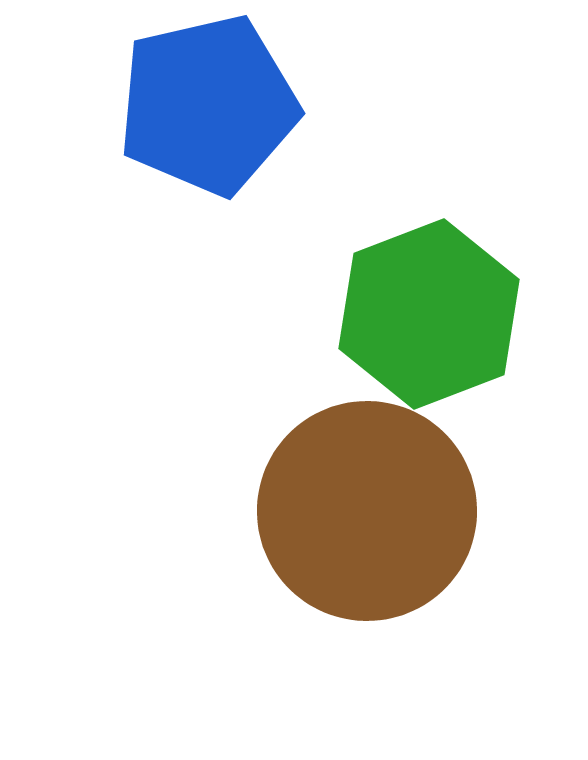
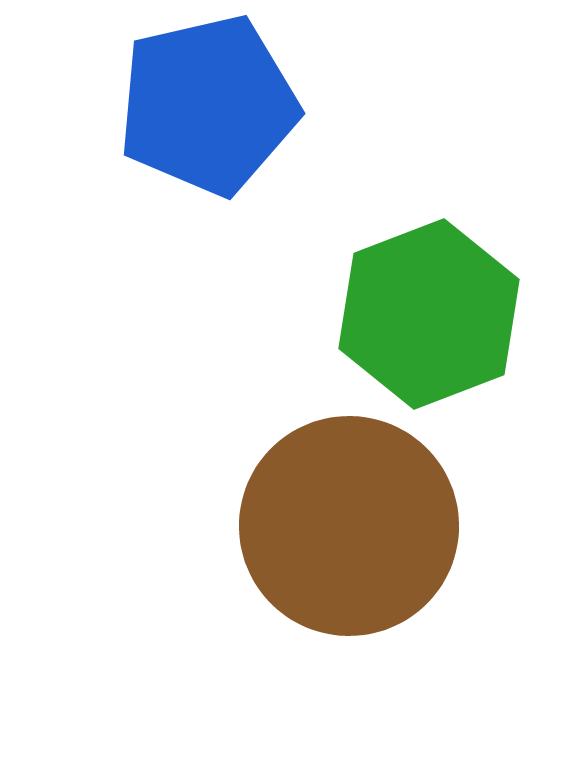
brown circle: moved 18 px left, 15 px down
